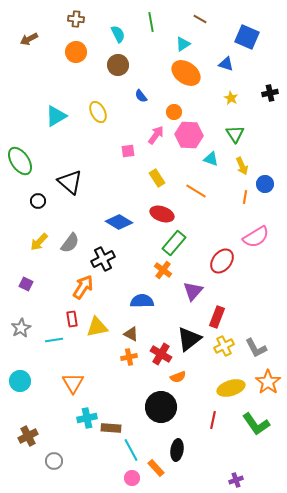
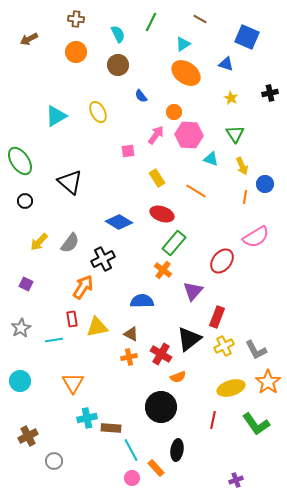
green line at (151, 22): rotated 36 degrees clockwise
black circle at (38, 201): moved 13 px left
gray L-shape at (256, 348): moved 2 px down
